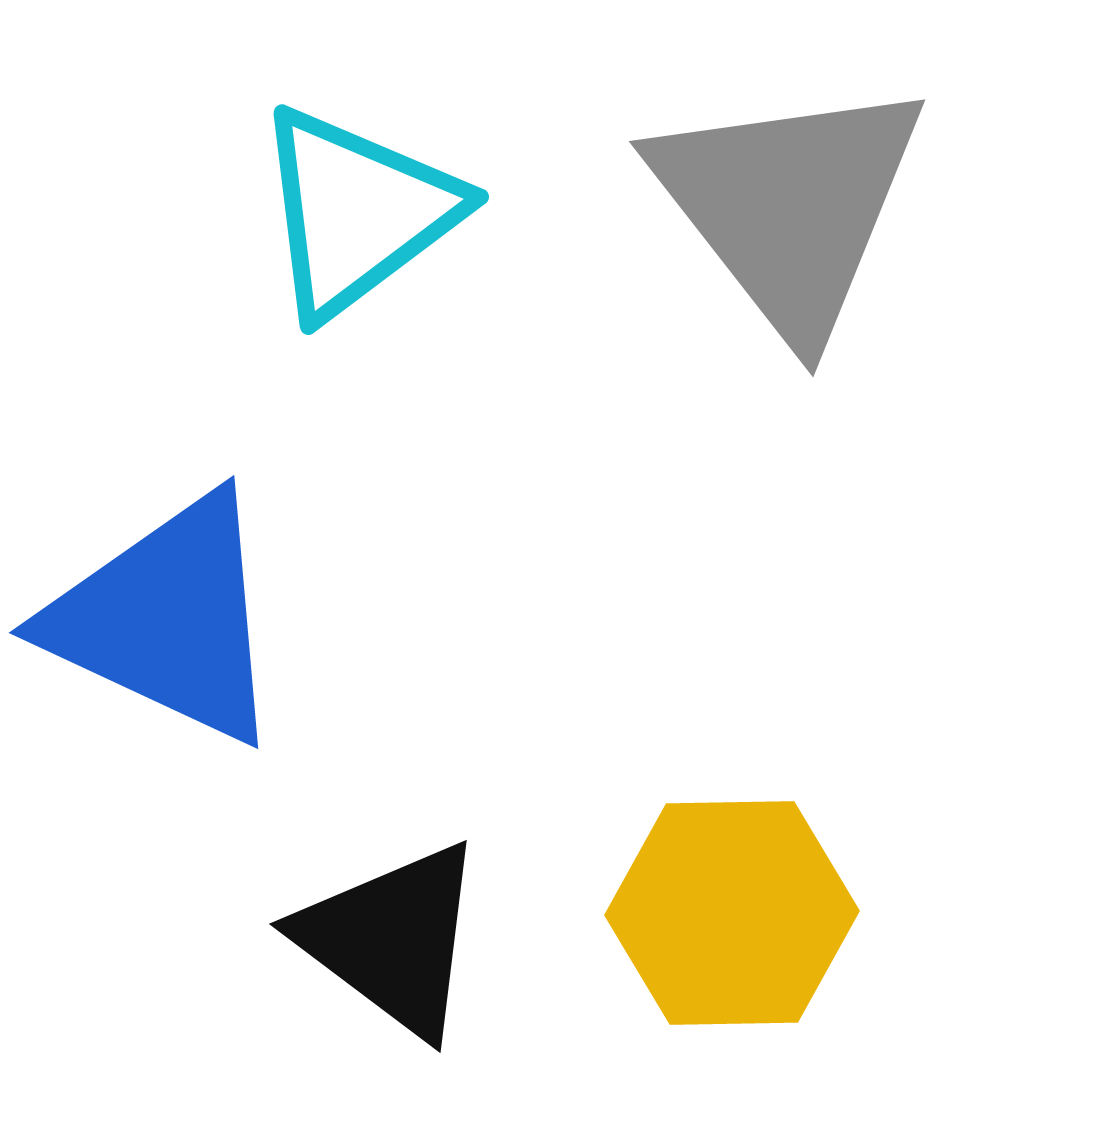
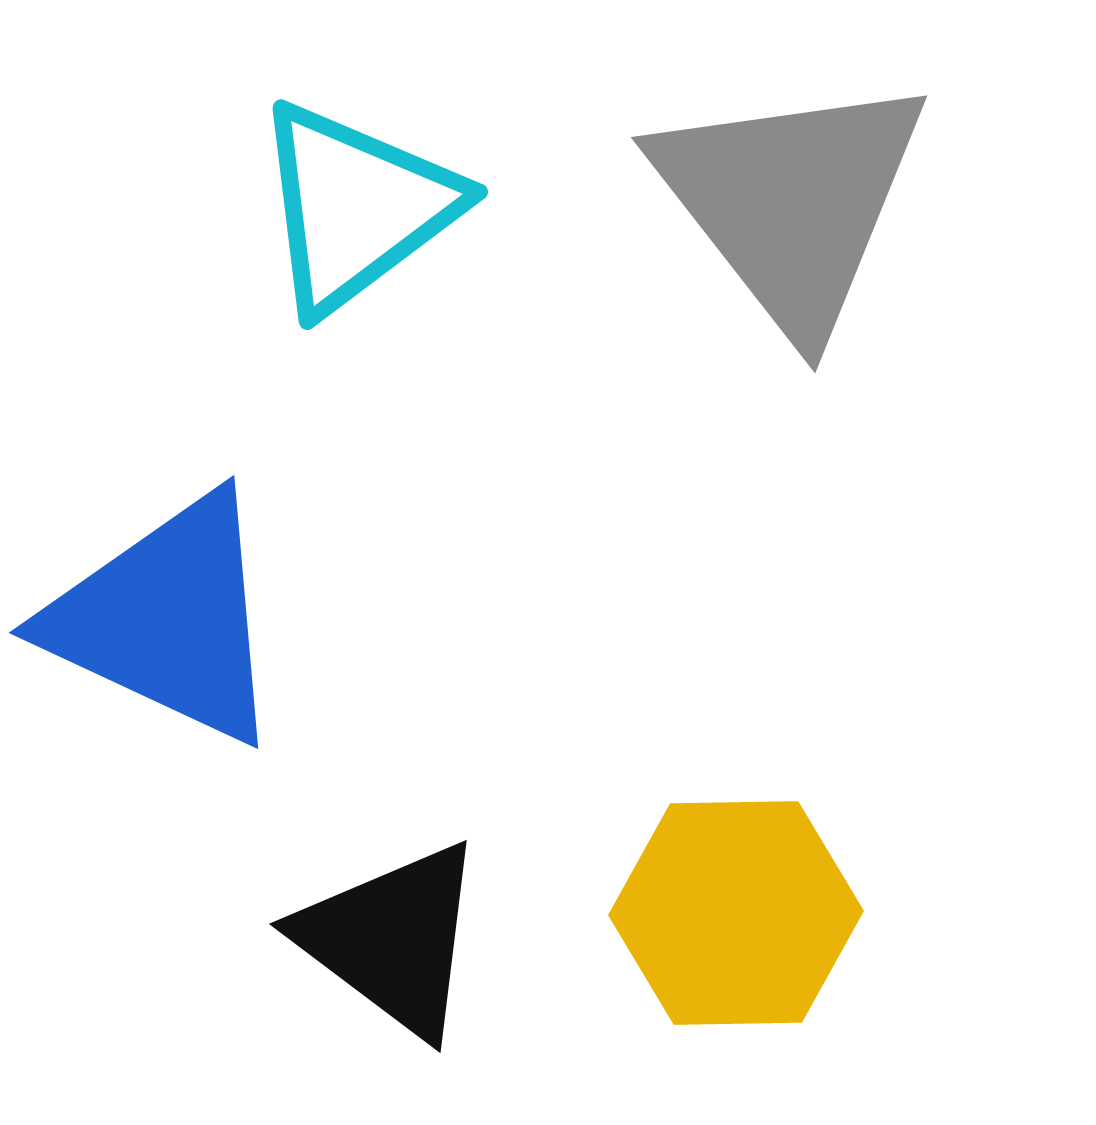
gray triangle: moved 2 px right, 4 px up
cyan triangle: moved 1 px left, 5 px up
yellow hexagon: moved 4 px right
